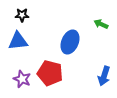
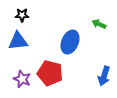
green arrow: moved 2 px left
